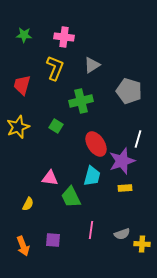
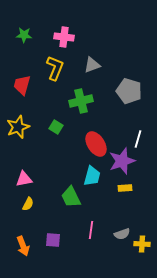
gray triangle: rotated 12 degrees clockwise
green square: moved 1 px down
pink triangle: moved 26 px left, 1 px down; rotated 18 degrees counterclockwise
